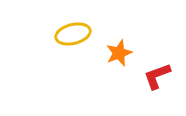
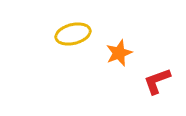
red L-shape: moved 5 px down
